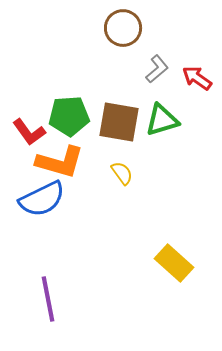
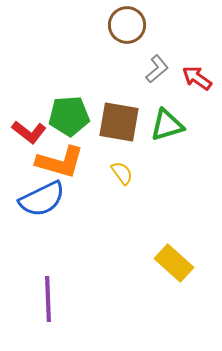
brown circle: moved 4 px right, 3 px up
green triangle: moved 5 px right, 5 px down
red L-shape: rotated 16 degrees counterclockwise
purple line: rotated 9 degrees clockwise
